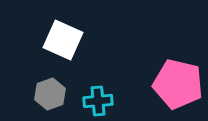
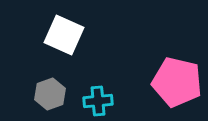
white square: moved 1 px right, 5 px up
pink pentagon: moved 1 px left, 2 px up
